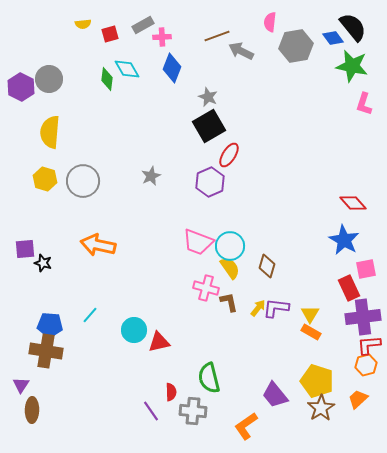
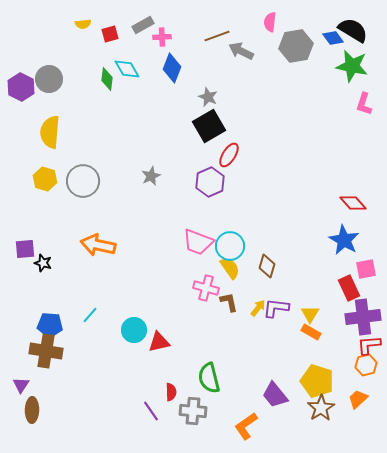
black semicircle at (353, 27): moved 3 px down; rotated 20 degrees counterclockwise
